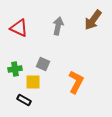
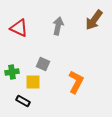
brown arrow: moved 1 px right
green cross: moved 3 px left, 3 px down
black rectangle: moved 1 px left, 1 px down
